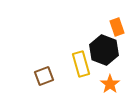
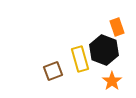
yellow rectangle: moved 1 px left, 5 px up
brown square: moved 9 px right, 5 px up
orange star: moved 2 px right, 3 px up
